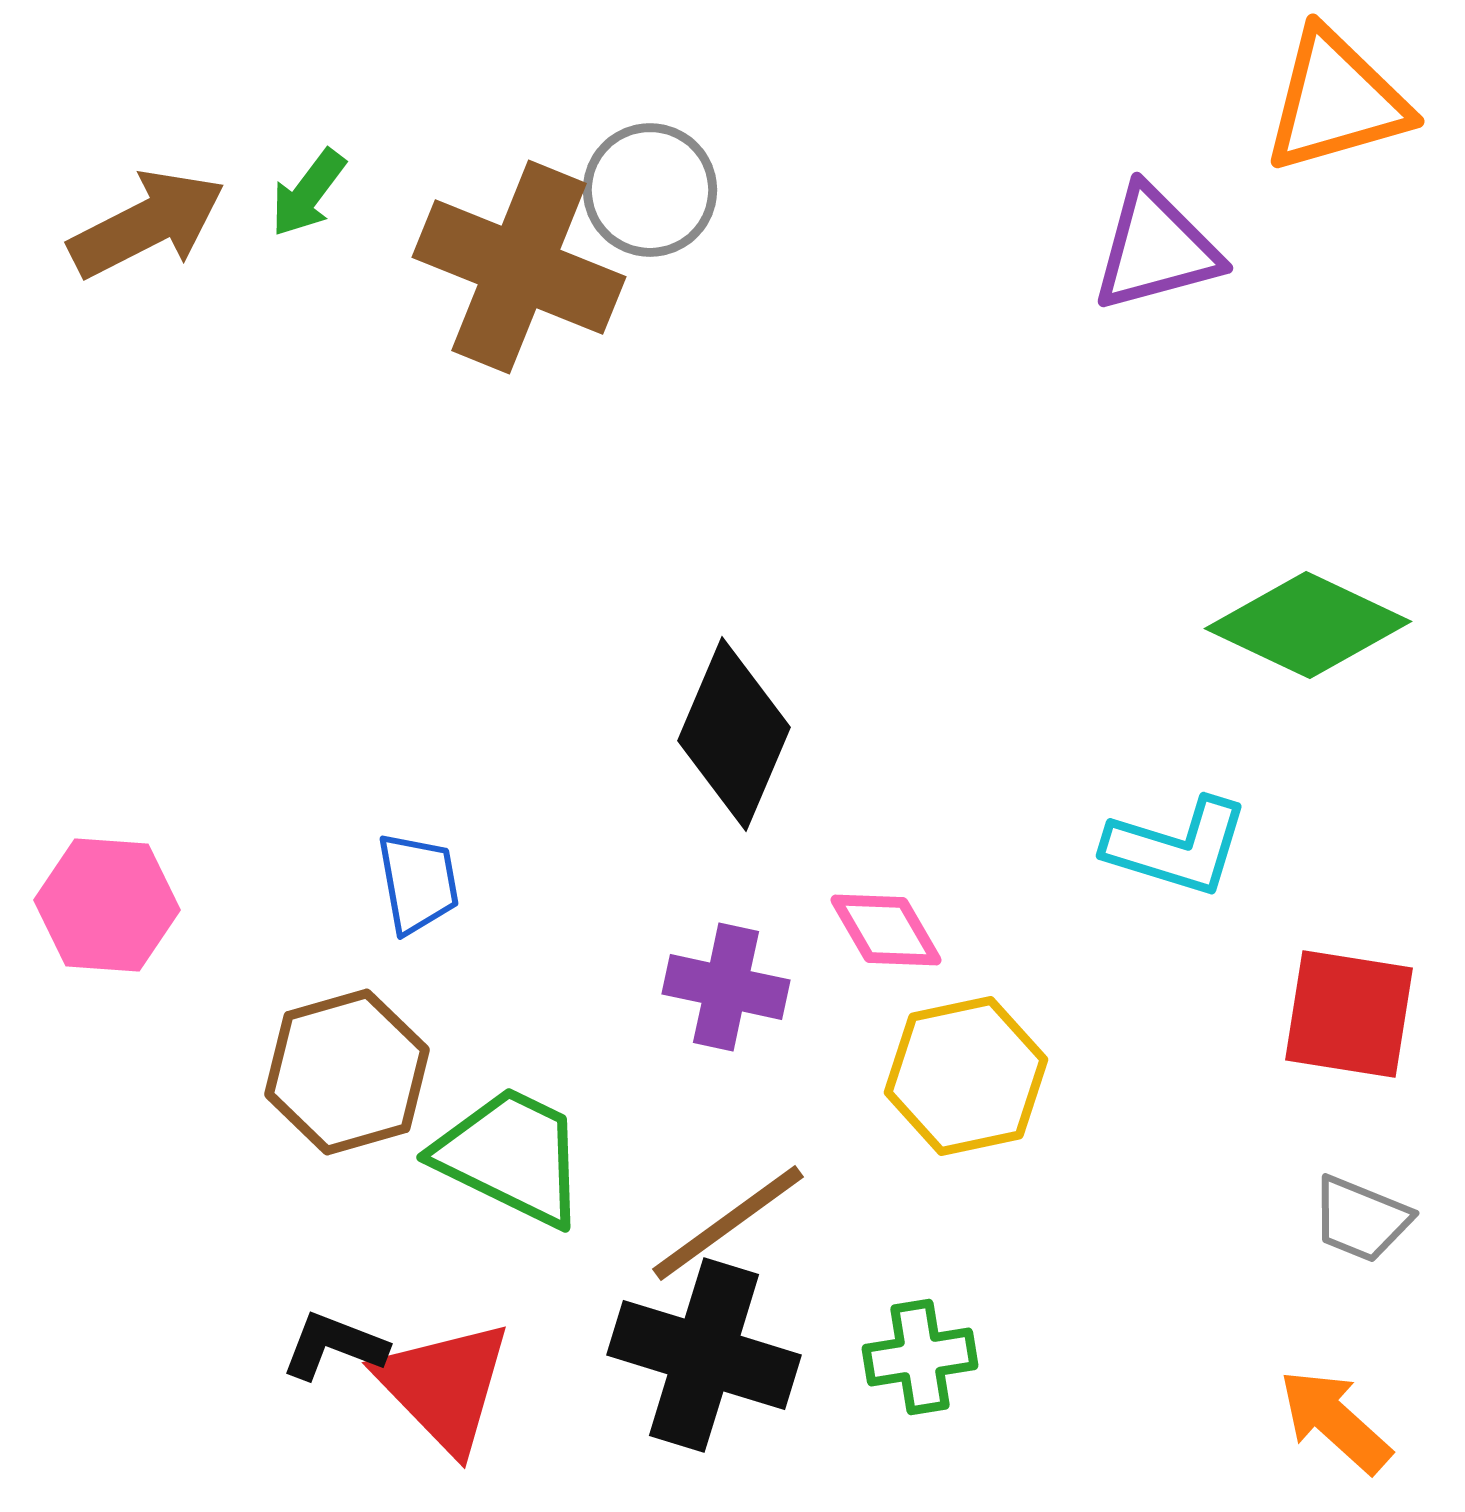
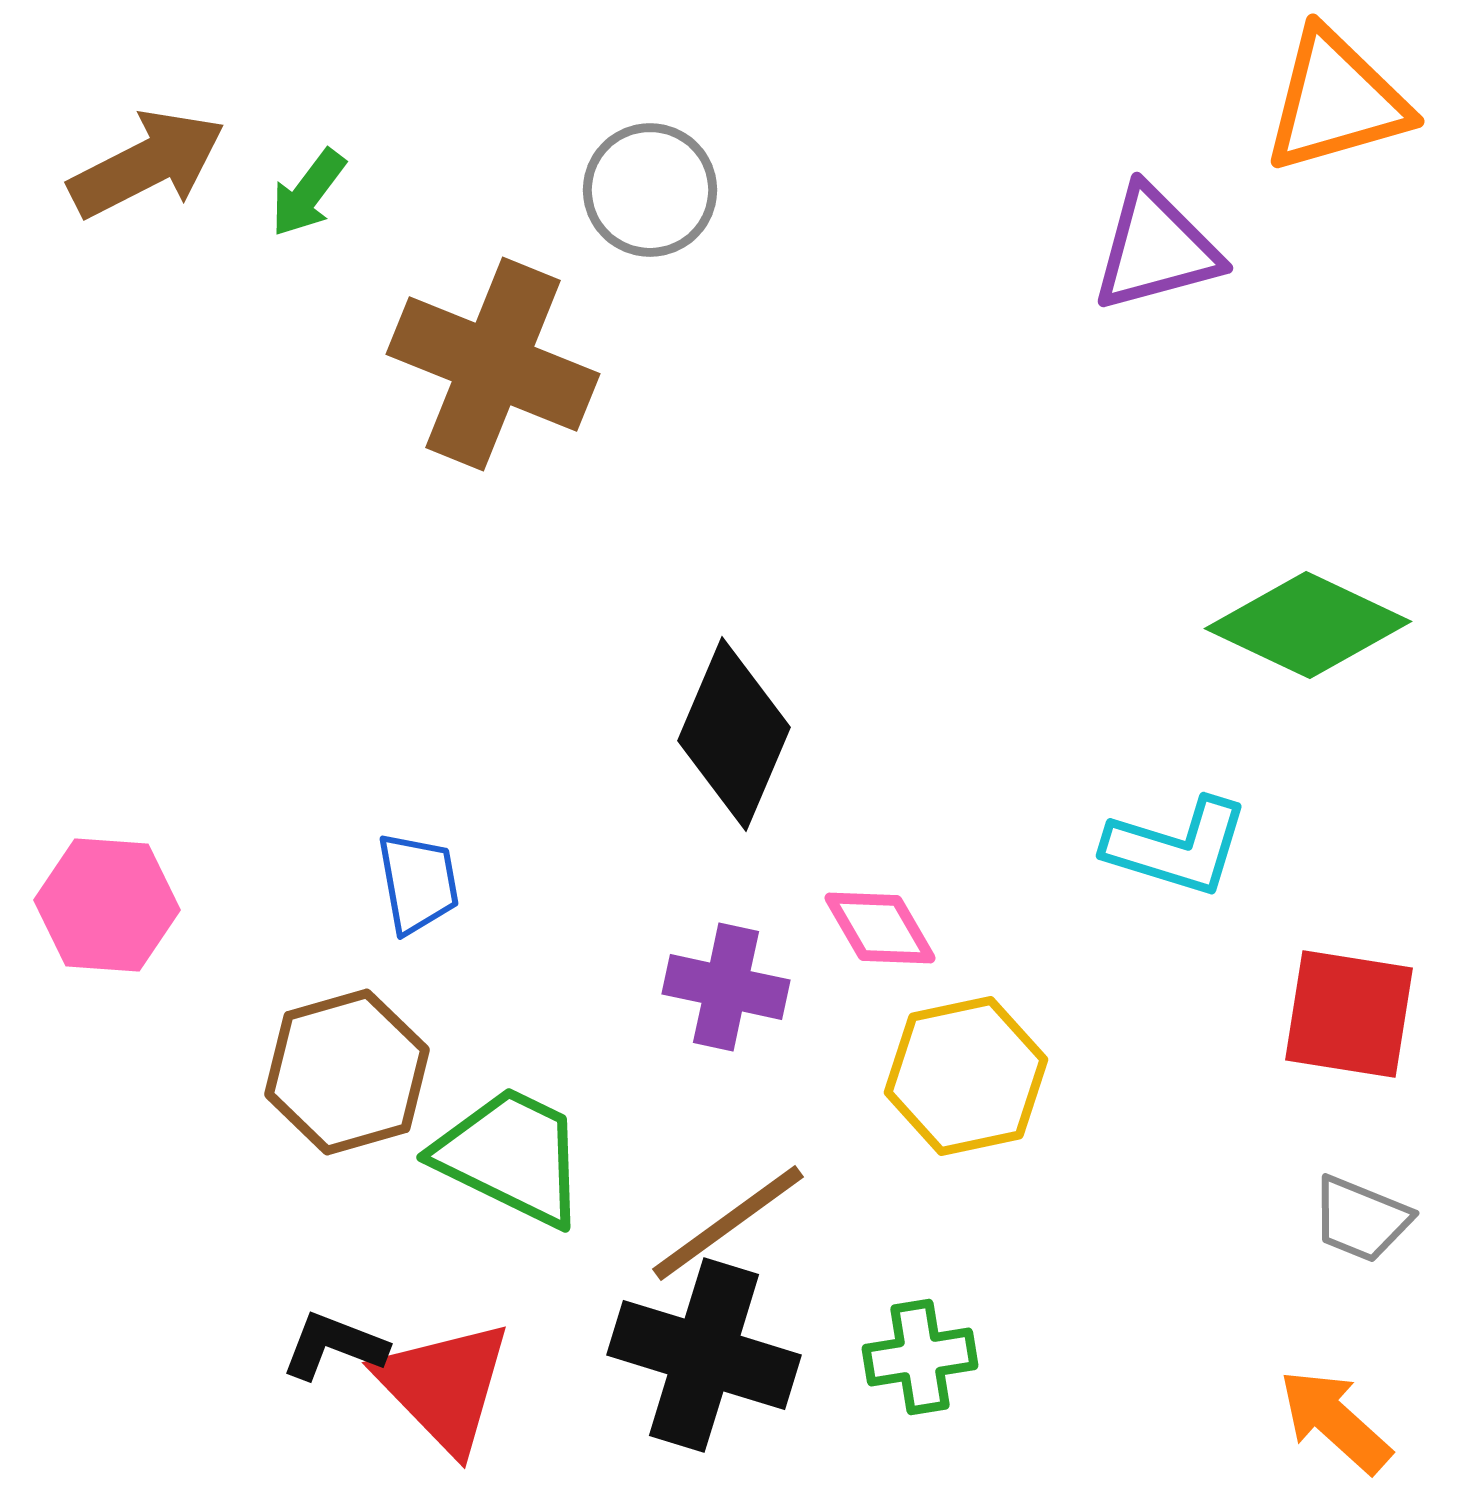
brown arrow: moved 60 px up
brown cross: moved 26 px left, 97 px down
pink diamond: moved 6 px left, 2 px up
